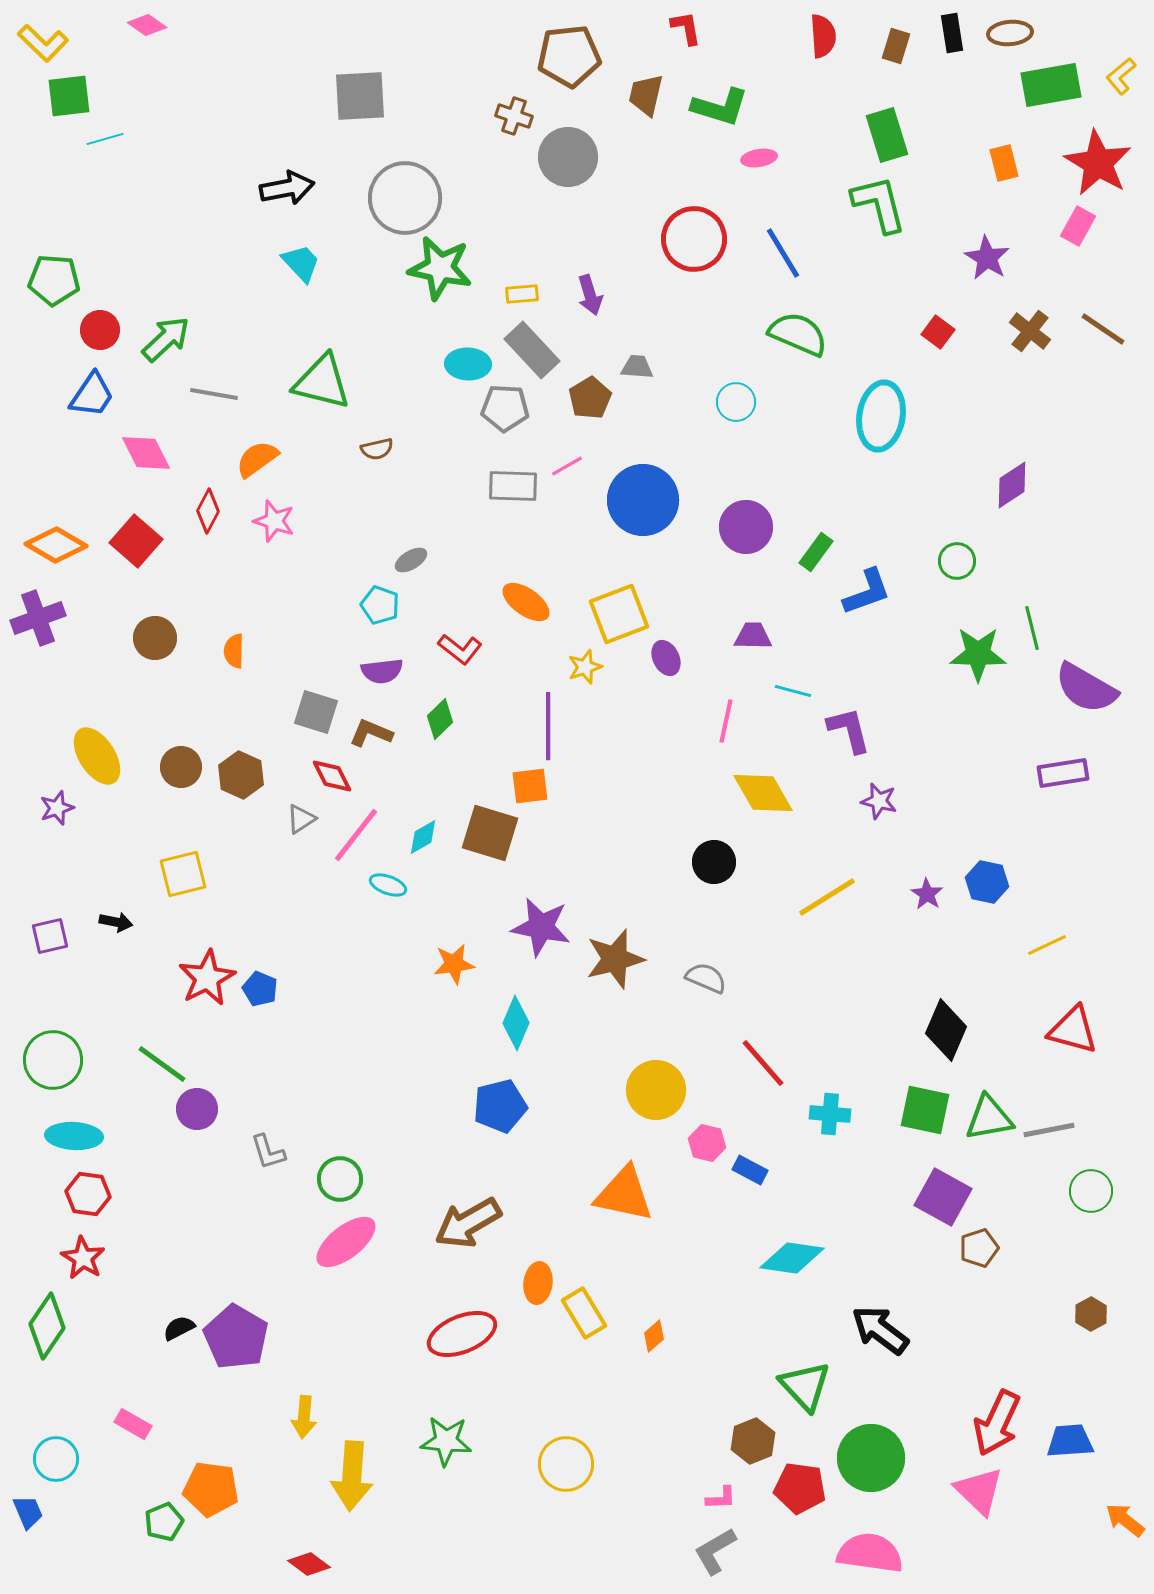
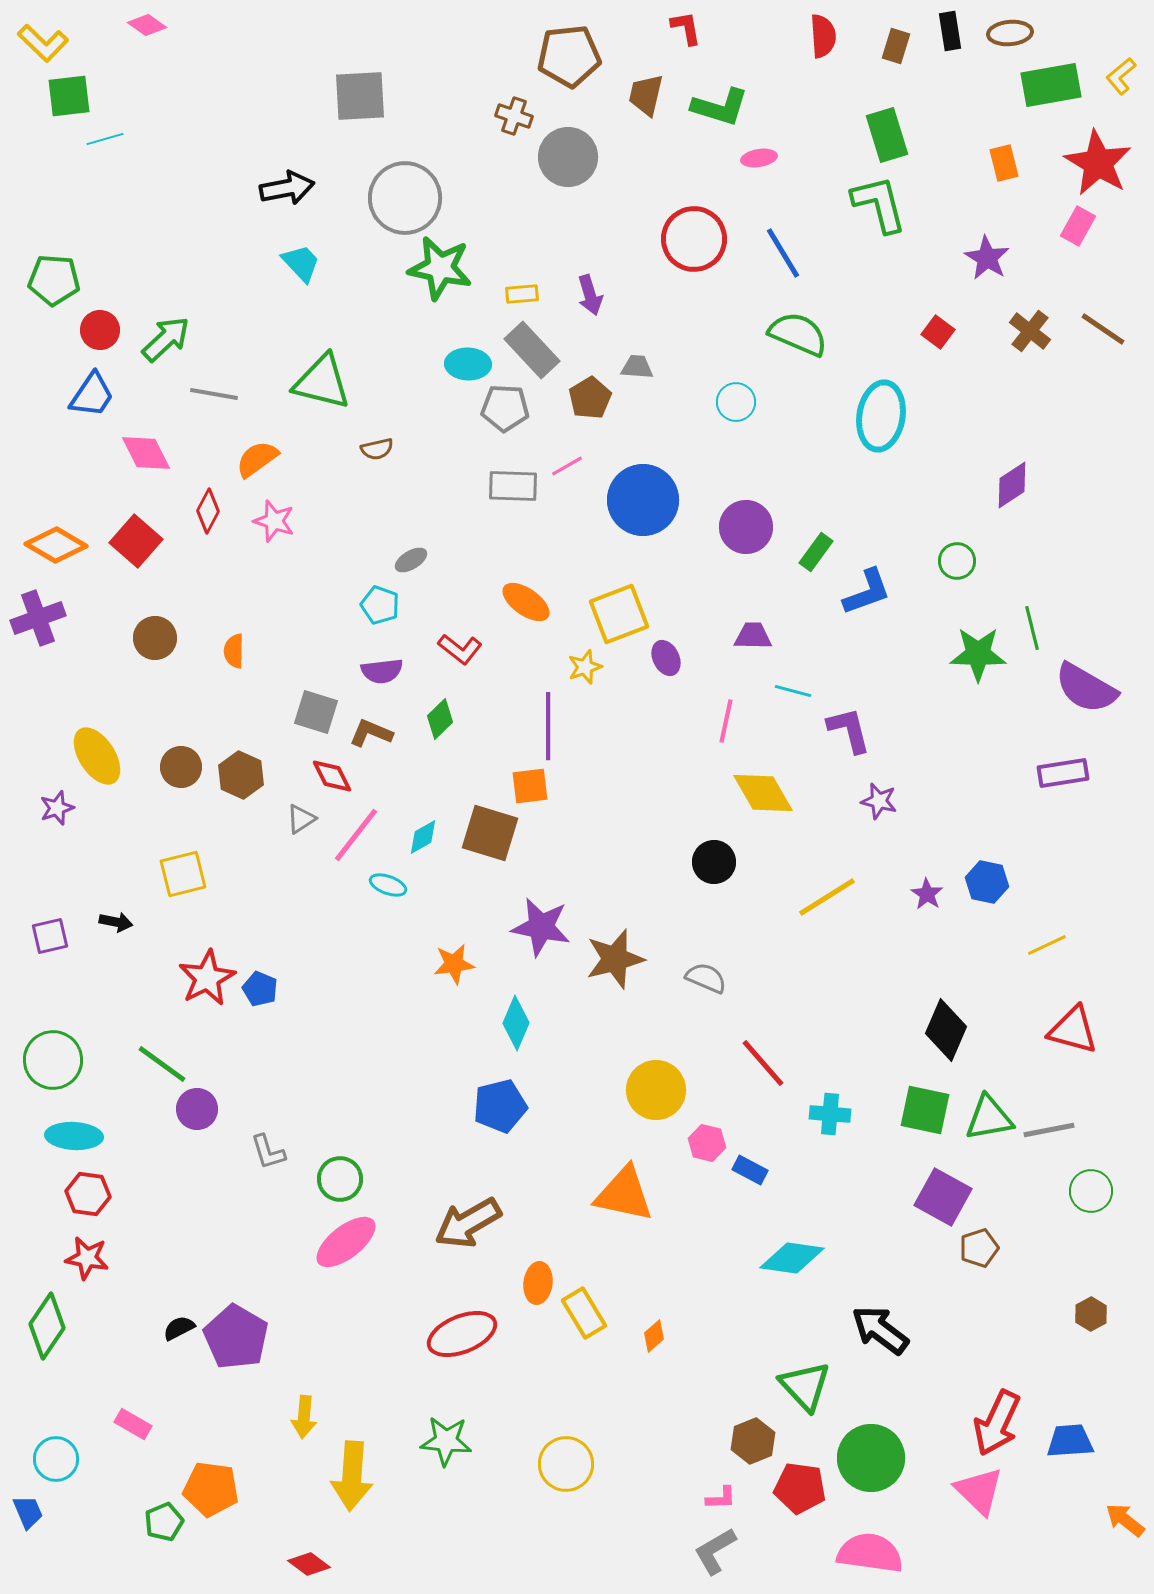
black rectangle at (952, 33): moved 2 px left, 2 px up
red star at (83, 1258): moved 4 px right; rotated 21 degrees counterclockwise
